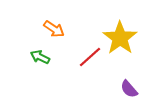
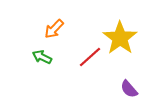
orange arrow: rotated 100 degrees clockwise
green arrow: moved 2 px right
